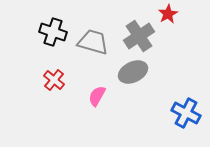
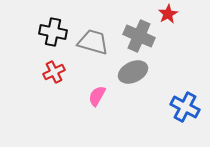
black cross: rotated 8 degrees counterclockwise
gray cross: rotated 32 degrees counterclockwise
red cross: moved 8 px up; rotated 25 degrees clockwise
blue cross: moved 1 px left, 6 px up
